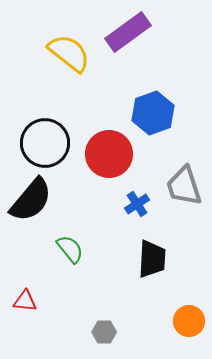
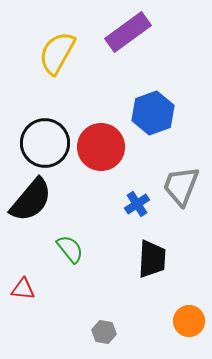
yellow semicircle: moved 12 px left; rotated 99 degrees counterclockwise
red circle: moved 8 px left, 7 px up
gray trapezoid: moved 3 px left; rotated 39 degrees clockwise
red triangle: moved 2 px left, 12 px up
gray hexagon: rotated 10 degrees clockwise
